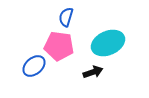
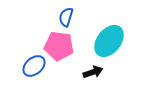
cyan ellipse: moved 1 px right, 2 px up; rotated 28 degrees counterclockwise
